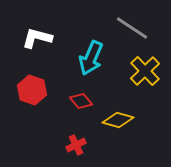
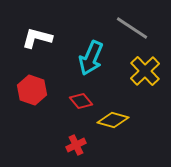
yellow diamond: moved 5 px left
